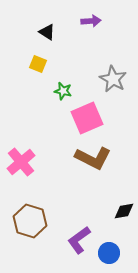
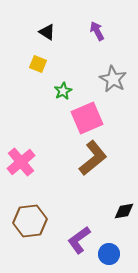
purple arrow: moved 6 px right, 10 px down; rotated 114 degrees counterclockwise
green star: rotated 30 degrees clockwise
brown L-shape: rotated 66 degrees counterclockwise
brown hexagon: rotated 24 degrees counterclockwise
blue circle: moved 1 px down
